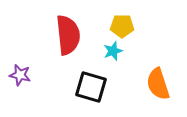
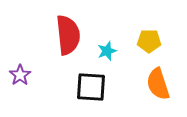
yellow pentagon: moved 27 px right, 15 px down
cyan star: moved 6 px left
purple star: rotated 25 degrees clockwise
black square: rotated 12 degrees counterclockwise
